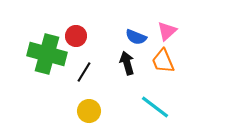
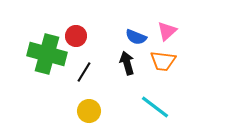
orange trapezoid: rotated 60 degrees counterclockwise
